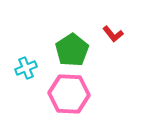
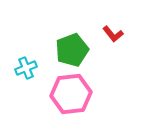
green pentagon: rotated 12 degrees clockwise
pink hexagon: moved 2 px right; rotated 9 degrees counterclockwise
